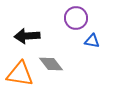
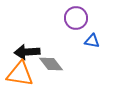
black arrow: moved 16 px down
